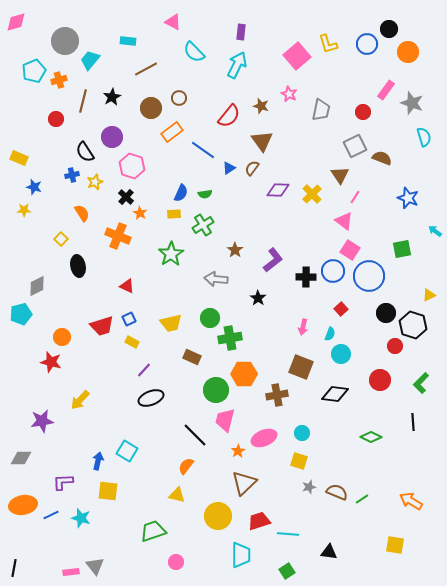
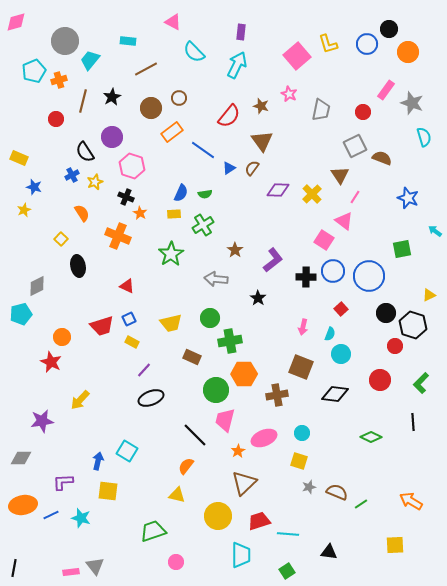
blue cross at (72, 175): rotated 16 degrees counterclockwise
black cross at (126, 197): rotated 21 degrees counterclockwise
yellow star at (24, 210): rotated 24 degrees counterclockwise
pink square at (350, 250): moved 26 px left, 10 px up
green cross at (230, 338): moved 3 px down
red star at (51, 362): rotated 10 degrees clockwise
green line at (362, 499): moved 1 px left, 5 px down
yellow square at (395, 545): rotated 12 degrees counterclockwise
